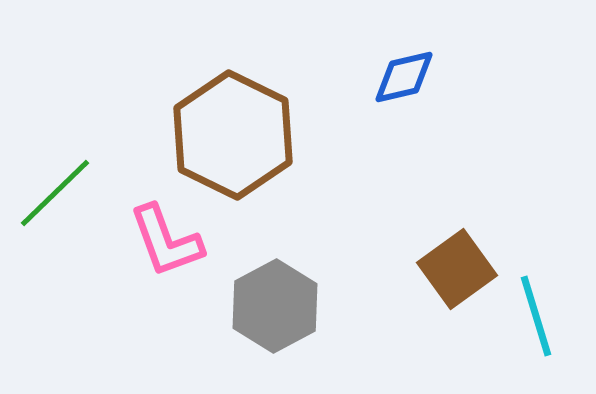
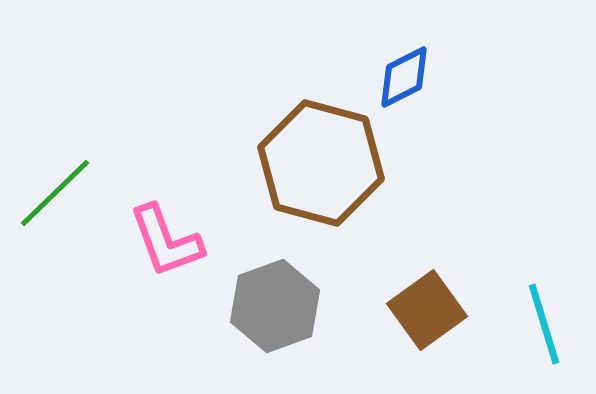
blue diamond: rotated 14 degrees counterclockwise
brown hexagon: moved 88 px right, 28 px down; rotated 11 degrees counterclockwise
brown square: moved 30 px left, 41 px down
gray hexagon: rotated 8 degrees clockwise
cyan line: moved 8 px right, 8 px down
